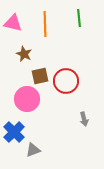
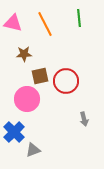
orange line: rotated 25 degrees counterclockwise
brown star: rotated 28 degrees counterclockwise
